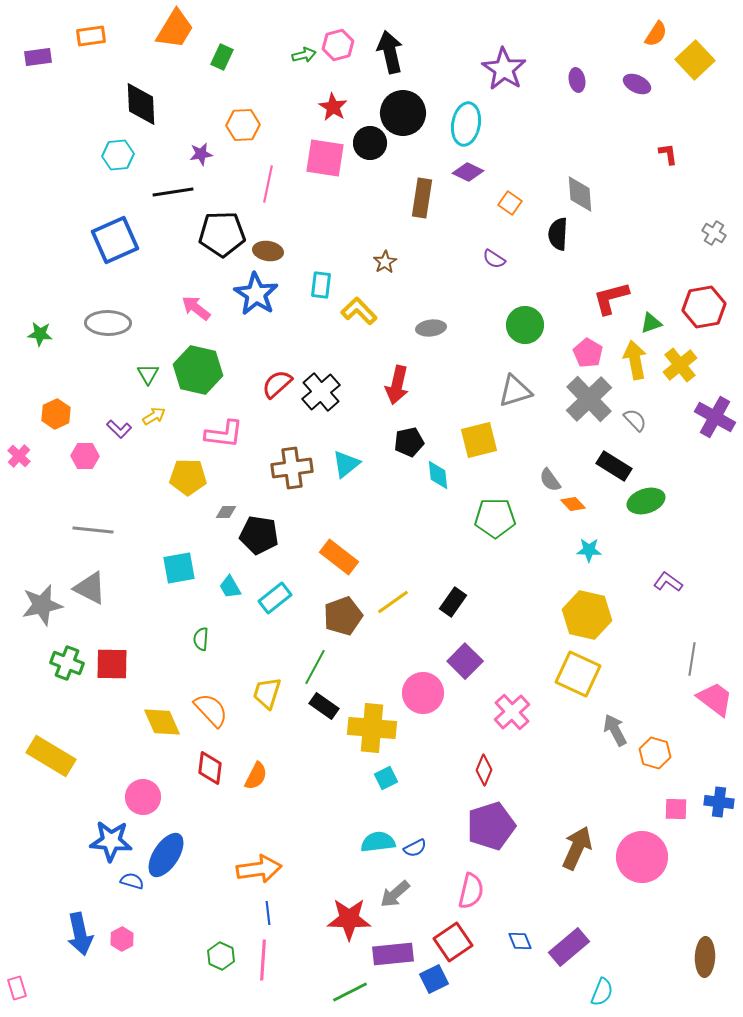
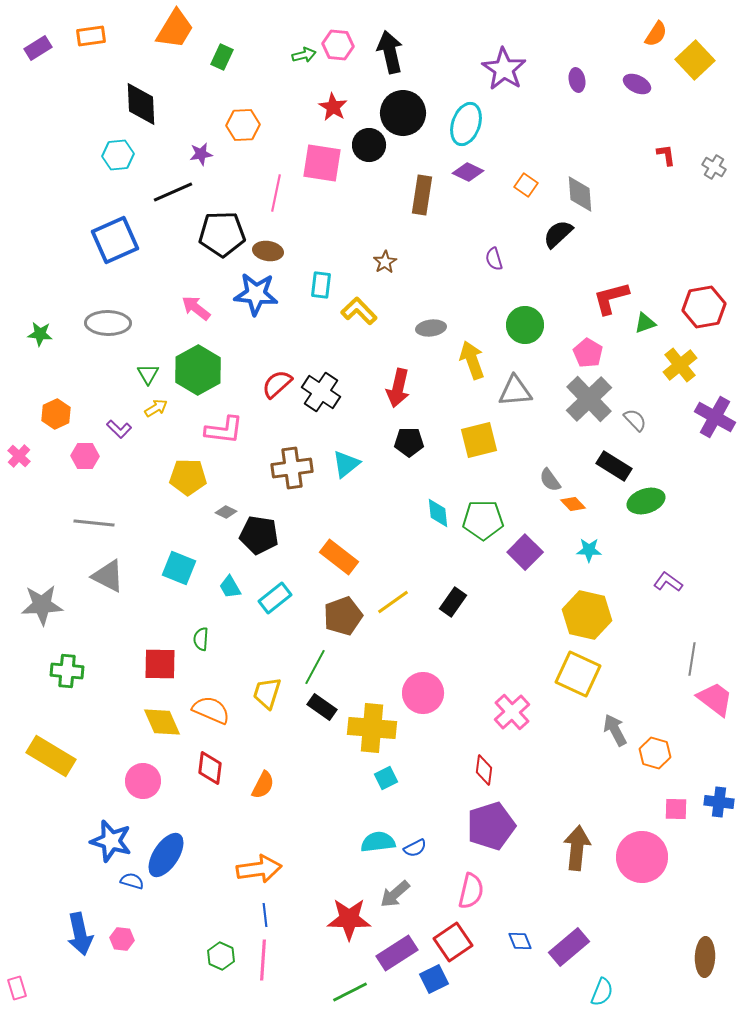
pink hexagon at (338, 45): rotated 20 degrees clockwise
purple rectangle at (38, 57): moved 9 px up; rotated 24 degrees counterclockwise
cyan ellipse at (466, 124): rotated 9 degrees clockwise
black circle at (370, 143): moved 1 px left, 2 px down
red L-shape at (668, 154): moved 2 px left, 1 px down
pink square at (325, 158): moved 3 px left, 5 px down
pink line at (268, 184): moved 8 px right, 9 px down
black line at (173, 192): rotated 15 degrees counterclockwise
brown rectangle at (422, 198): moved 3 px up
orange square at (510, 203): moved 16 px right, 18 px up
gray cross at (714, 233): moved 66 px up
black semicircle at (558, 234): rotated 44 degrees clockwise
purple semicircle at (494, 259): rotated 40 degrees clockwise
blue star at (256, 294): rotated 27 degrees counterclockwise
green triangle at (651, 323): moved 6 px left
yellow arrow at (635, 360): moved 163 px left; rotated 9 degrees counterclockwise
green hexagon at (198, 370): rotated 18 degrees clockwise
red arrow at (397, 385): moved 1 px right, 3 px down
gray triangle at (515, 391): rotated 12 degrees clockwise
black cross at (321, 392): rotated 15 degrees counterclockwise
yellow arrow at (154, 416): moved 2 px right, 8 px up
pink L-shape at (224, 434): moved 4 px up
black pentagon at (409, 442): rotated 12 degrees clockwise
cyan diamond at (438, 475): moved 38 px down
gray diamond at (226, 512): rotated 25 degrees clockwise
green pentagon at (495, 518): moved 12 px left, 2 px down
gray line at (93, 530): moved 1 px right, 7 px up
cyan square at (179, 568): rotated 32 degrees clockwise
gray triangle at (90, 588): moved 18 px right, 12 px up
gray star at (42, 605): rotated 9 degrees clockwise
purple square at (465, 661): moved 60 px right, 109 px up
green cross at (67, 663): moved 8 px down; rotated 16 degrees counterclockwise
red square at (112, 664): moved 48 px right
black rectangle at (324, 706): moved 2 px left, 1 px down
orange semicircle at (211, 710): rotated 24 degrees counterclockwise
red diamond at (484, 770): rotated 16 degrees counterclockwise
orange semicircle at (256, 776): moved 7 px right, 9 px down
pink circle at (143, 797): moved 16 px up
blue star at (111, 841): rotated 12 degrees clockwise
brown arrow at (577, 848): rotated 18 degrees counterclockwise
blue line at (268, 913): moved 3 px left, 2 px down
pink hexagon at (122, 939): rotated 25 degrees counterclockwise
purple rectangle at (393, 954): moved 4 px right, 1 px up; rotated 27 degrees counterclockwise
